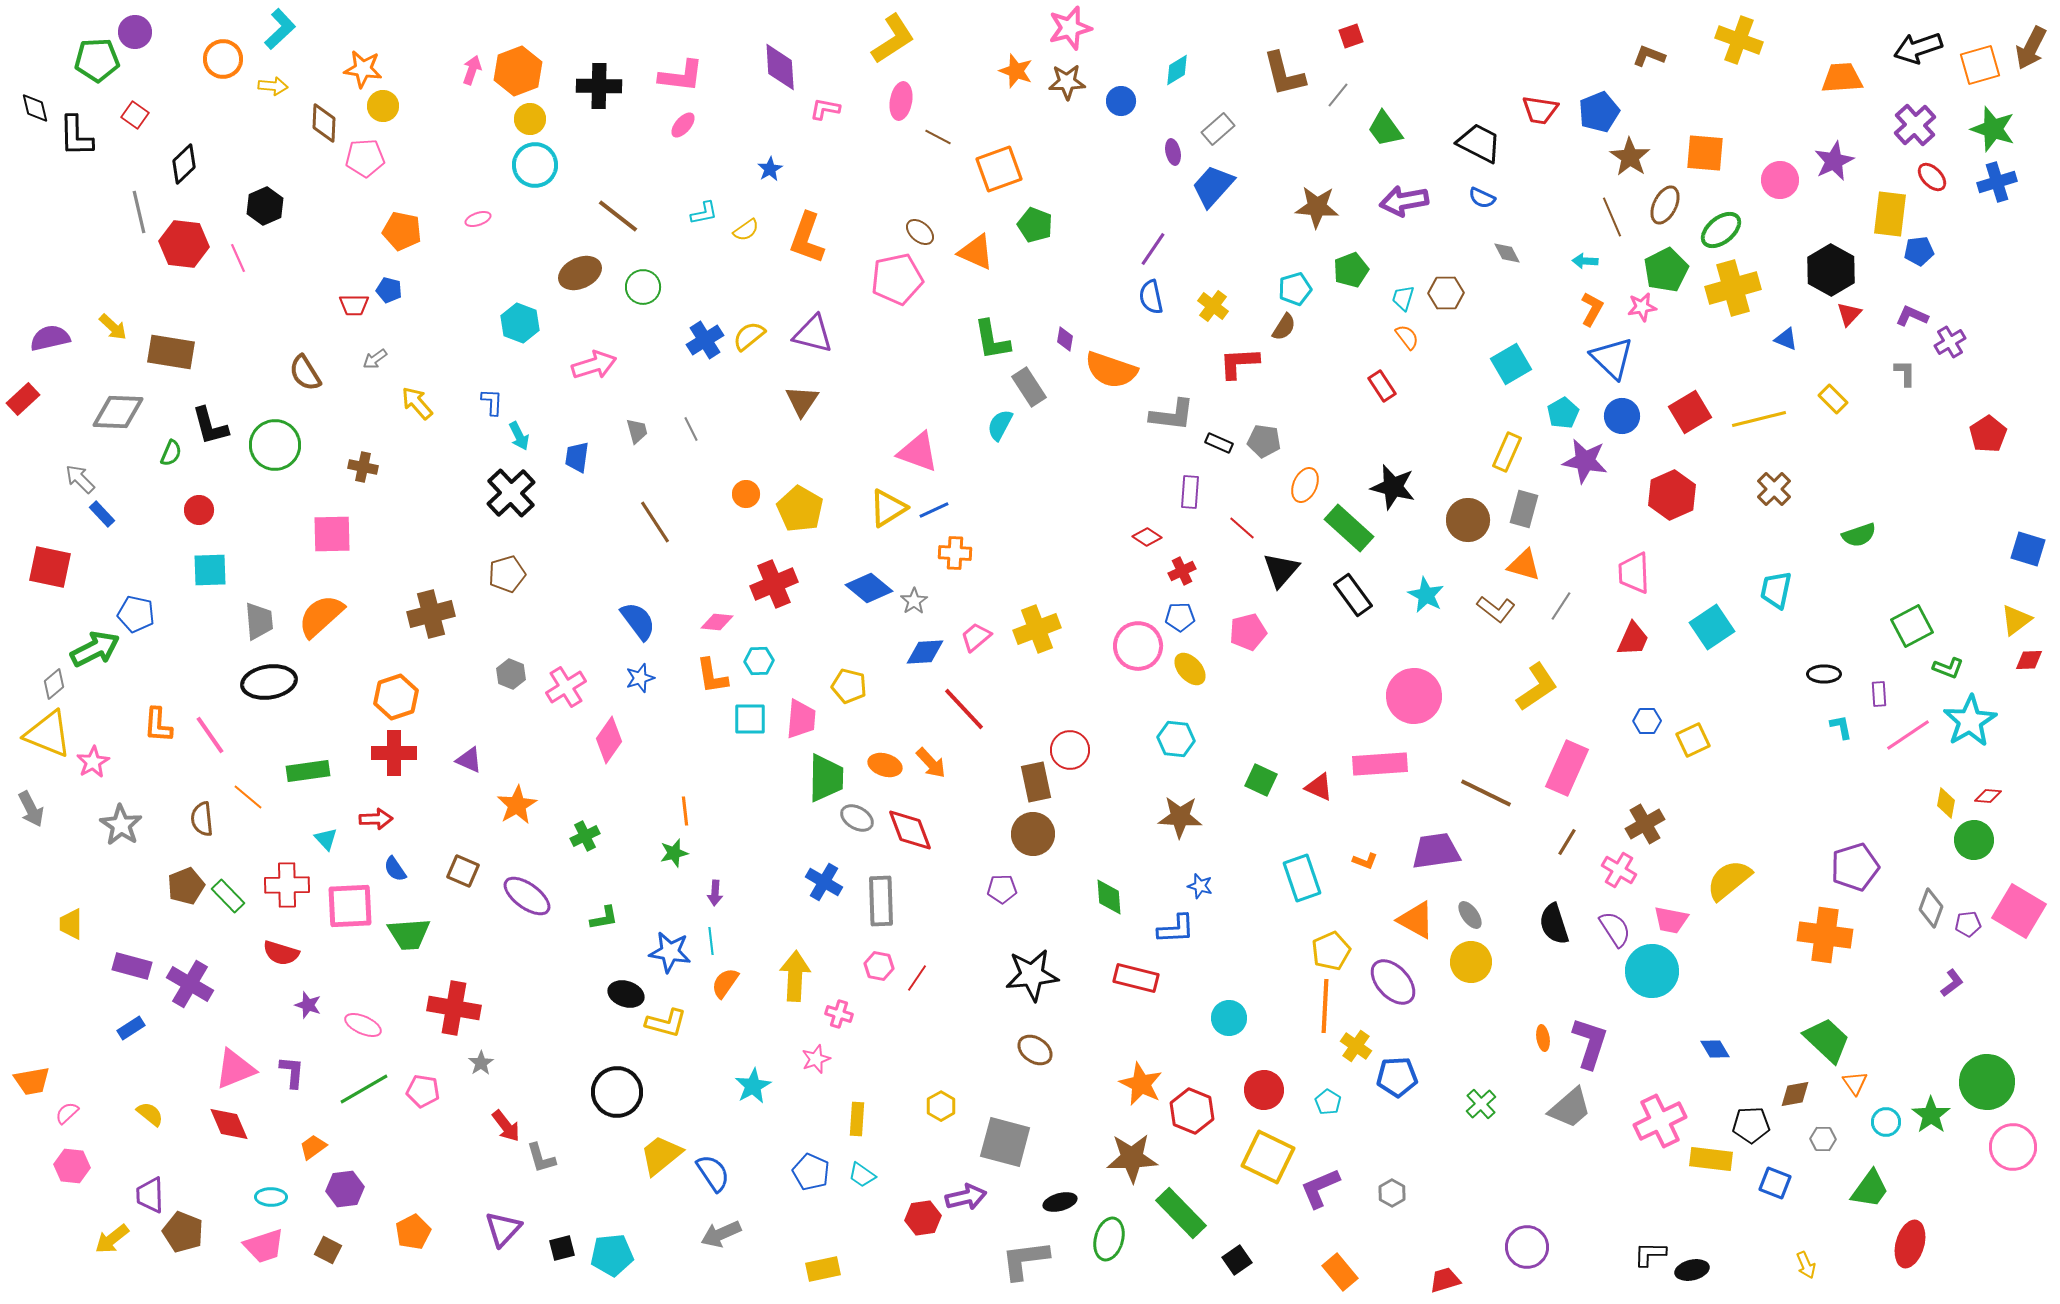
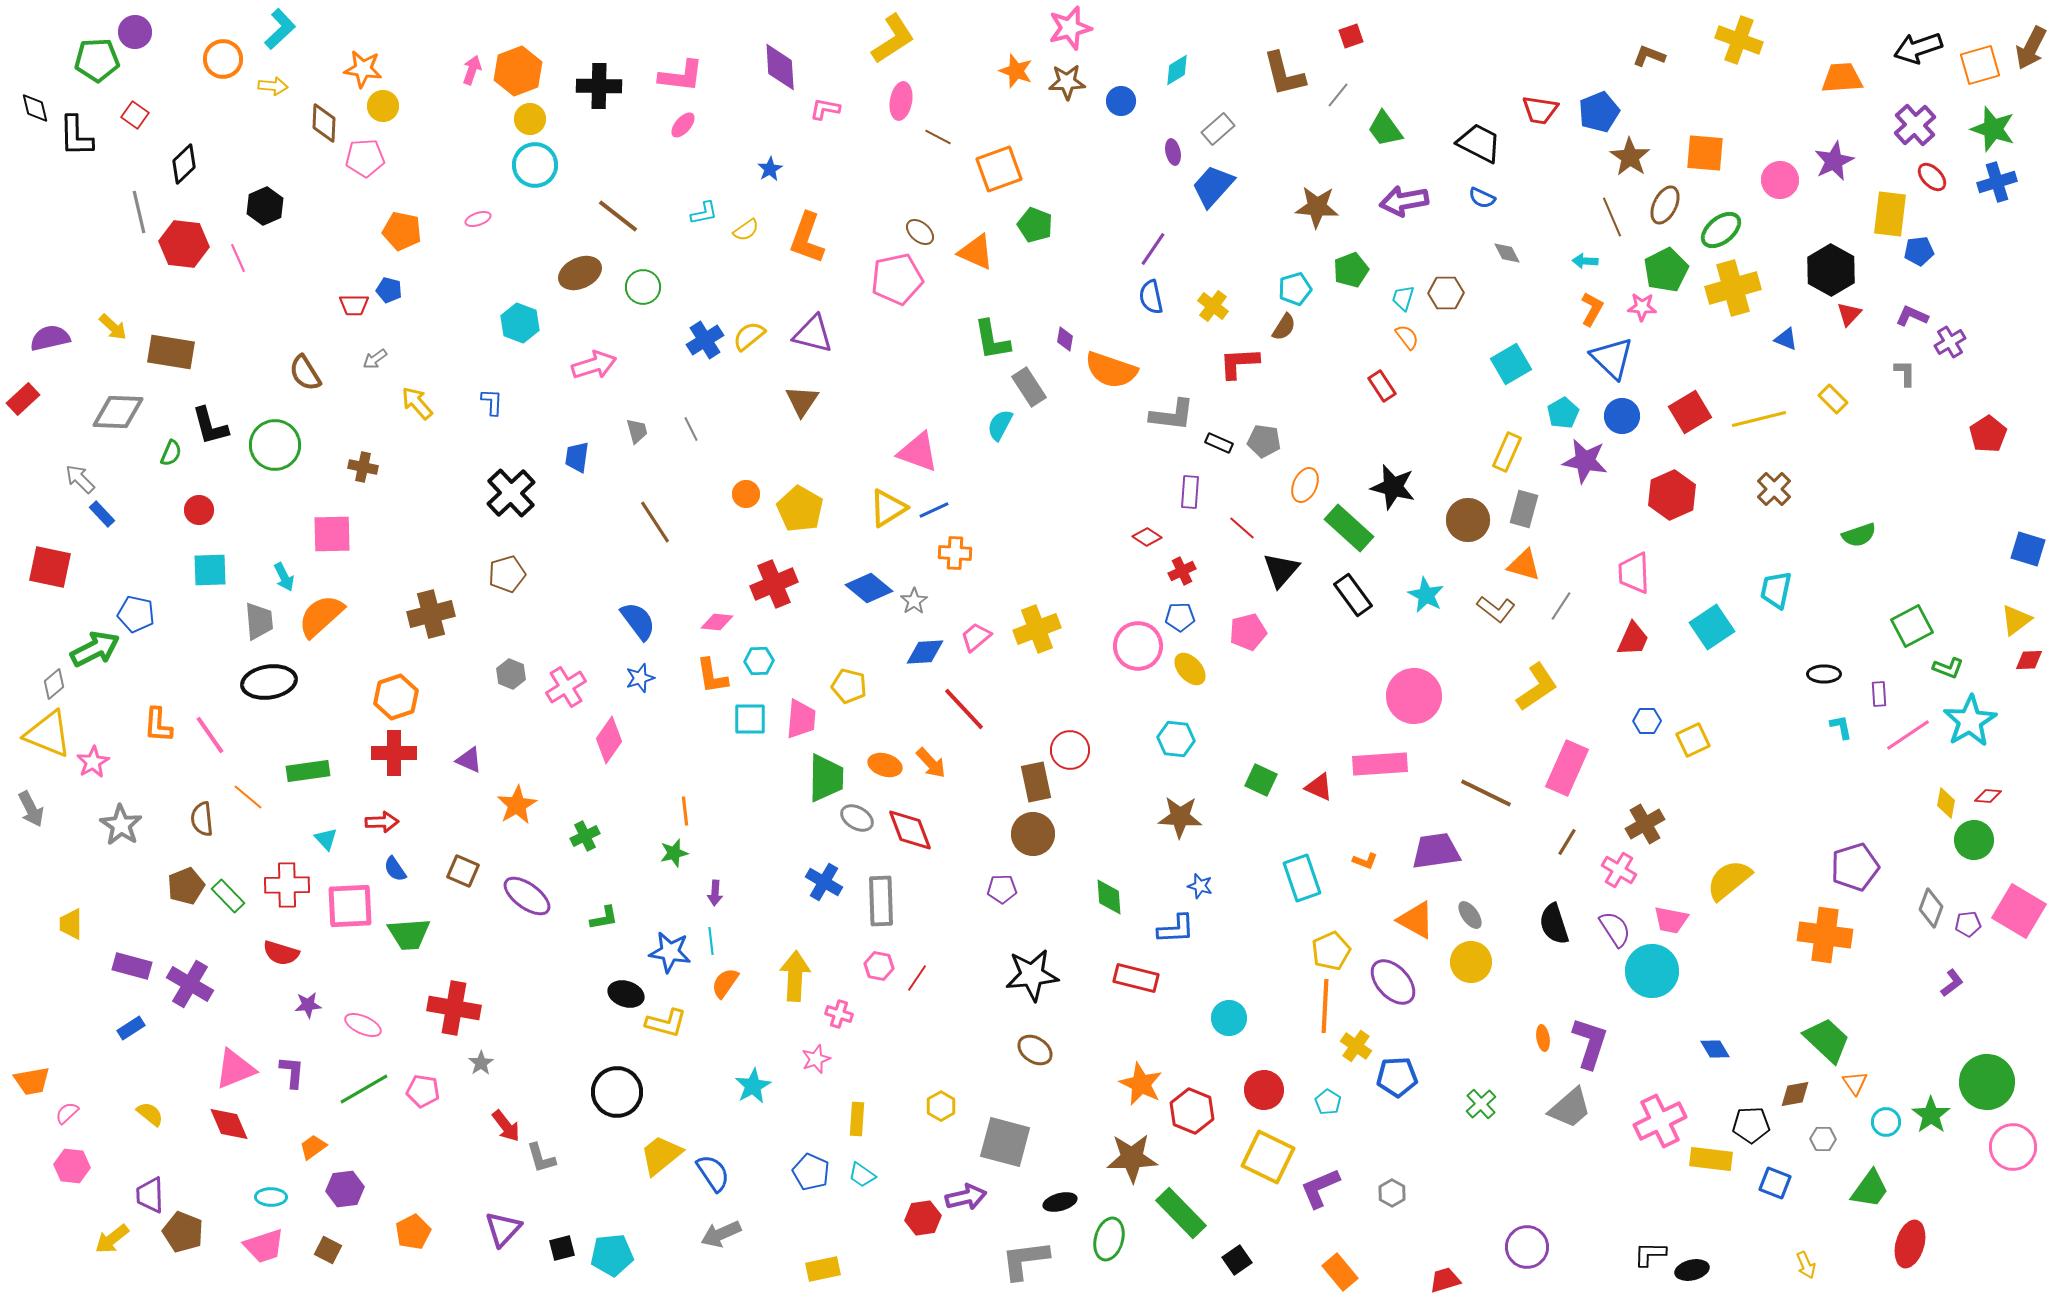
pink star at (1642, 307): rotated 12 degrees clockwise
cyan arrow at (519, 436): moved 235 px left, 141 px down
red arrow at (376, 819): moved 6 px right, 3 px down
purple star at (308, 1005): rotated 24 degrees counterclockwise
